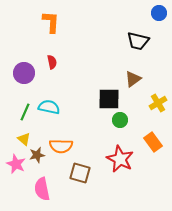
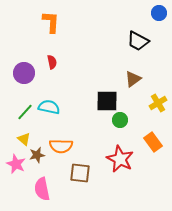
black trapezoid: rotated 15 degrees clockwise
black square: moved 2 px left, 2 px down
green line: rotated 18 degrees clockwise
brown square: rotated 10 degrees counterclockwise
